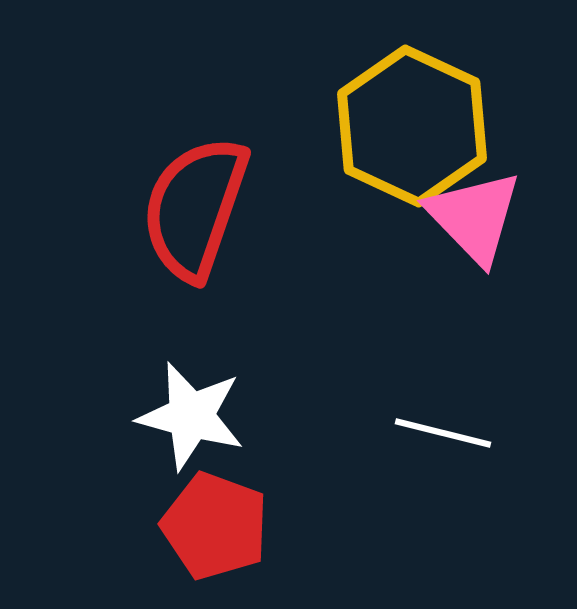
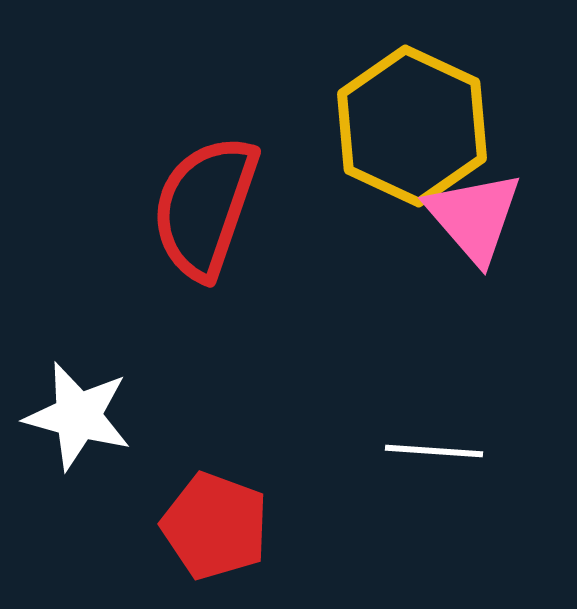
red semicircle: moved 10 px right, 1 px up
pink triangle: rotated 3 degrees clockwise
white star: moved 113 px left
white line: moved 9 px left, 18 px down; rotated 10 degrees counterclockwise
